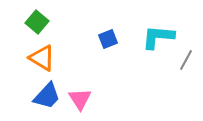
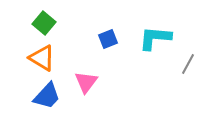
green square: moved 7 px right, 1 px down
cyan L-shape: moved 3 px left, 1 px down
gray line: moved 2 px right, 4 px down
pink triangle: moved 6 px right, 17 px up; rotated 10 degrees clockwise
